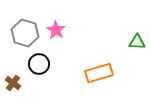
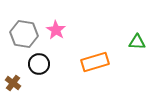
gray hexagon: moved 1 px left, 1 px down; rotated 8 degrees counterclockwise
orange rectangle: moved 4 px left, 11 px up
